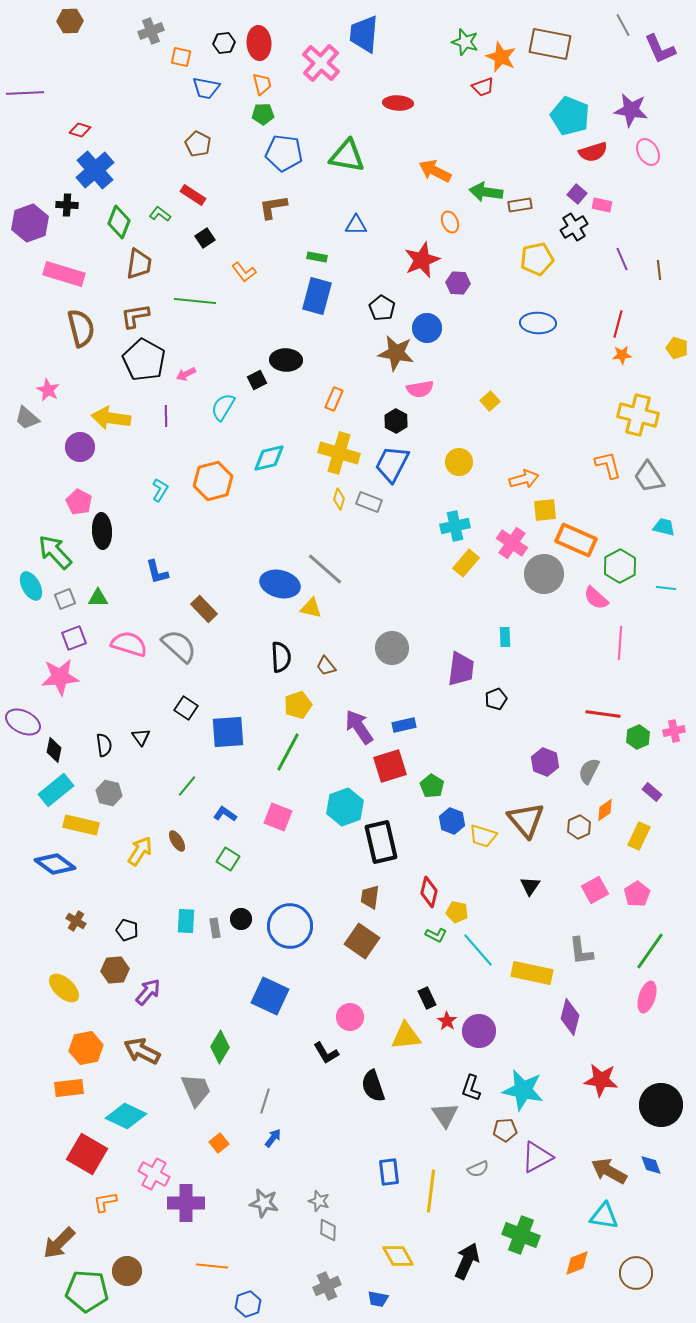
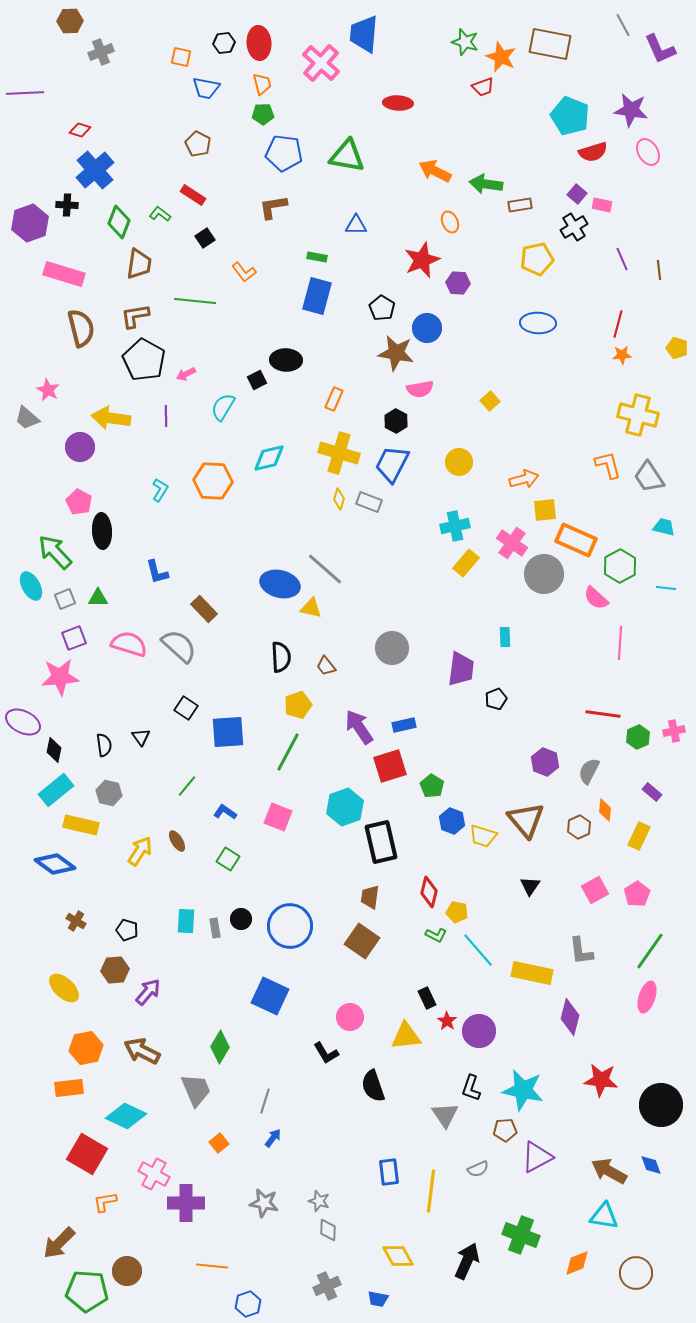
gray cross at (151, 31): moved 50 px left, 21 px down
green arrow at (486, 192): moved 8 px up
orange hexagon at (213, 481): rotated 18 degrees clockwise
orange diamond at (605, 810): rotated 50 degrees counterclockwise
blue L-shape at (225, 814): moved 2 px up
